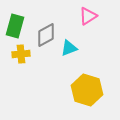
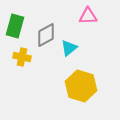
pink triangle: rotated 30 degrees clockwise
cyan triangle: rotated 18 degrees counterclockwise
yellow cross: moved 1 px right, 3 px down; rotated 18 degrees clockwise
yellow hexagon: moved 6 px left, 4 px up
